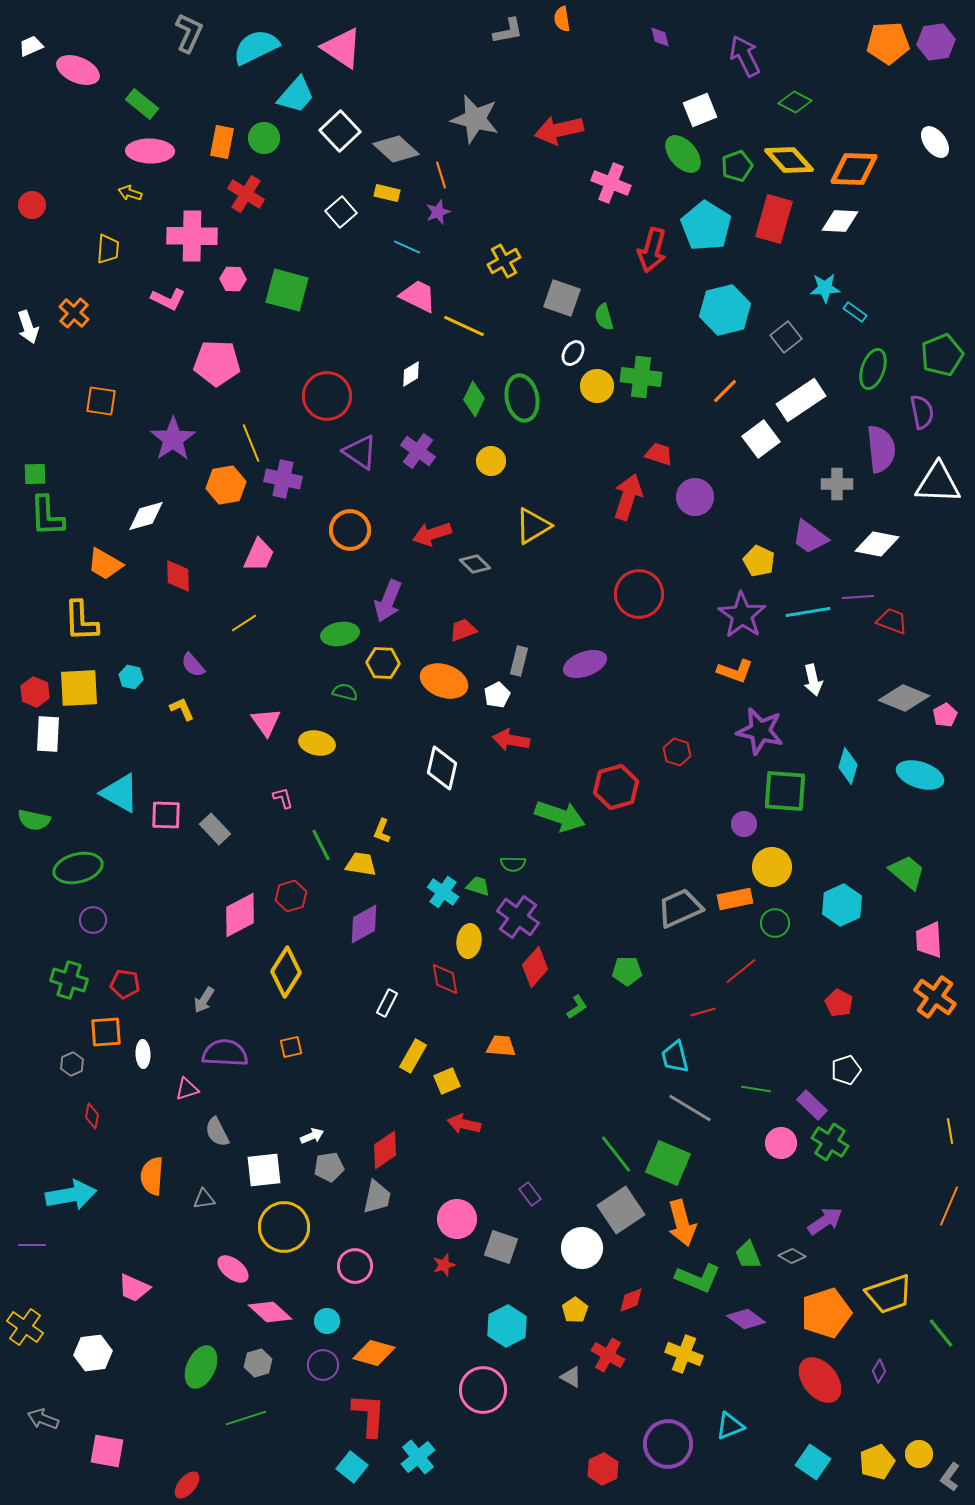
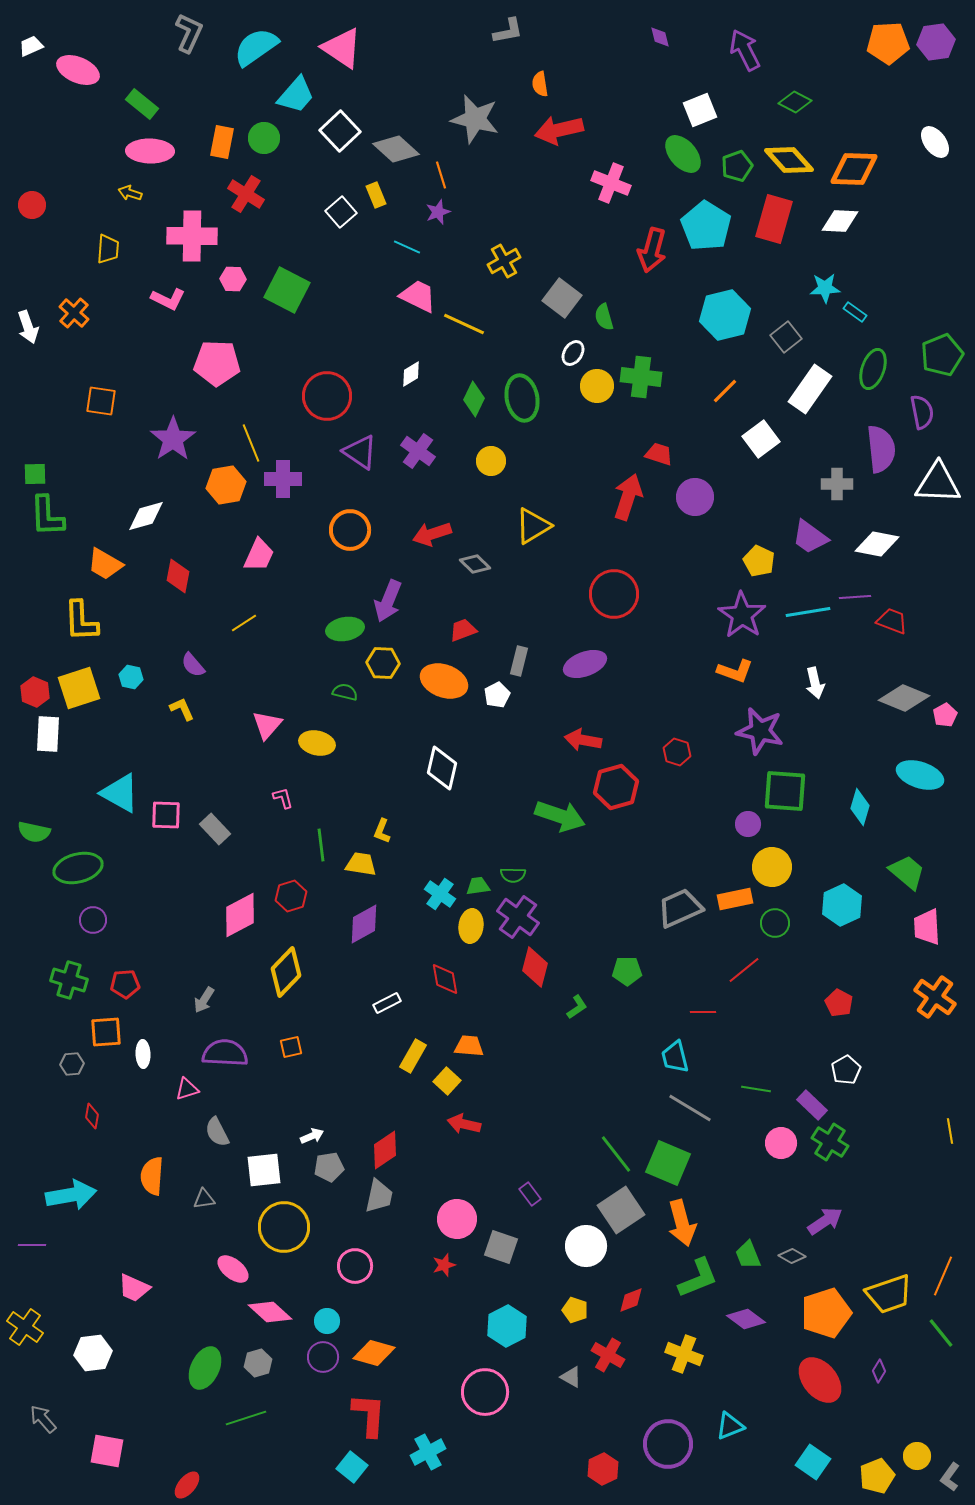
orange semicircle at (562, 19): moved 22 px left, 65 px down
cyan semicircle at (256, 47): rotated 9 degrees counterclockwise
purple arrow at (745, 56): moved 6 px up
yellow rectangle at (387, 193): moved 11 px left, 2 px down; rotated 55 degrees clockwise
green square at (287, 290): rotated 12 degrees clockwise
gray square at (562, 298): rotated 18 degrees clockwise
cyan hexagon at (725, 310): moved 5 px down
yellow line at (464, 326): moved 2 px up
white rectangle at (801, 400): moved 9 px right, 11 px up; rotated 21 degrees counterclockwise
purple cross at (283, 479): rotated 12 degrees counterclockwise
red diamond at (178, 576): rotated 12 degrees clockwise
red circle at (639, 594): moved 25 px left
purple line at (858, 597): moved 3 px left
green ellipse at (340, 634): moved 5 px right, 5 px up
white arrow at (813, 680): moved 2 px right, 3 px down
yellow square at (79, 688): rotated 15 degrees counterclockwise
pink triangle at (266, 722): moved 1 px right, 3 px down; rotated 16 degrees clockwise
red arrow at (511, 740): moved 72 px right
cyan diamond at (848, 766): moved 12 px right, 41 px down
green semicircle at (34, 820): moved 12 px down
purple circle at (744, 824): moved 4 px right
green line at (321, 845): rotated 20 degrees clockwise
green semicircle at (513, 864): moved 11 px down
green trapezoid at (478, 886): rotated 25 degrees counterclockwise
cyan cross at (443, 892): moved 3 px left, 2 px down
pink trapezoid at (929, 940): moved 2 px left, 13 px up
yellow ellipse at (469, 941): moved 2 px right, 15 px up
red diamond at (535, 967): rotated 27 degrees counterclockwise
red line at (741, 971): moved 3 px right, 1 px up
yellow diamond at (286, 972): rotated 12 degrees clockwise
red pentagon at (125, 984): rotated 12 degrees counterclockwise
white rectangle at (387, 1003): rotated 36 degrees clockwise
red line at (703, 1012): rotated 15 degrees clockwise
orange trapezoid at (501, 1046): moved 32 px left
gray hexagon at (72, 1064): rotated 20 degrees clockwise
white pentagon at (846, 1070): rotated 12 degrees counterclockwise
yellow square at (447, 1081): rotated 24 degrees counterclockwise
gray trapezoid at (377, 1197): moved 2 px right, 1 px up
orange line at (949, 1206): moved 6 px left, 70 px down
white circle at (582, 1248): moved 4 px right, 2 px up
green L-shape at (698, 1278): rotated 45 degrees counterclockwise
yellow pentagon at (575, 1310): rotated 20 degrees counterclockwise
purple circle at (323, 1365): moved 8 px up
green ellipse at (201, 1367): moved 4 px right, 1 px down
pink circle at (483, 1390): moved 2 px right, 2 px down
gray arrow at (43, 1419): rotated 28 degrees clockwise
yellow circle at (919, 1454): moved 2 px left, 2 px down
cyan cross at (418, 1457): moved 10 px right, 5 px up; rotated 12 degrees clockwise
yellow pentagon at (877, 1462): moved 14 px down
